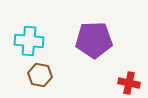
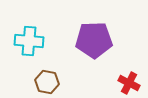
brown hexagon: moved 7 px right, 7 px down
red cross: rotated 15 degrees clockwise
